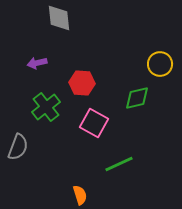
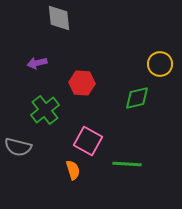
green cross: moved 1 px left, 3 px down
pink square: moved 6 px left, 18 px down
gray semicircle: rotated 84 degrees clockwise
green line: moved 8 px right; rotated 28 degrees clockwise
orange semicircle: moved 7 px left, 25 px up
